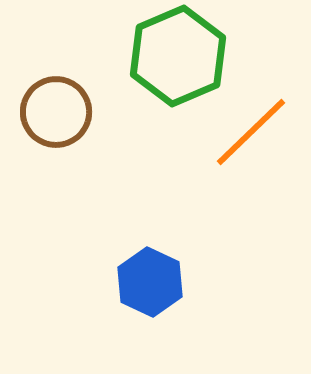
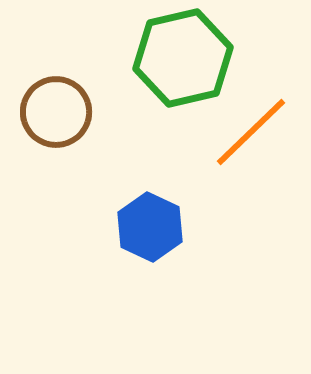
green hexagon: moved 5 px right, 2 px down; rotated 10 degrees clockwise
blue hexagon: moved 55 px up
